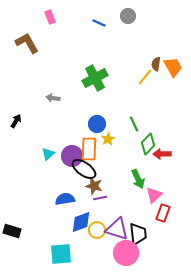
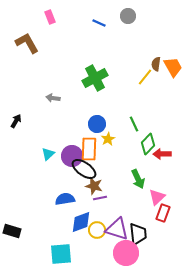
pink triangle: moved 3 px right, 2 px down
